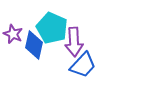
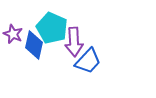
blue trapezoid: moved 5 px right, 4 px up
